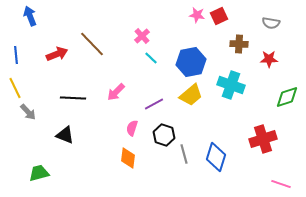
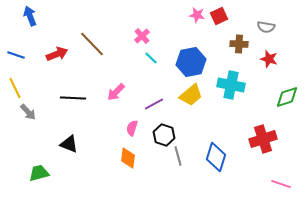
gray semicircle: moved 5 px left, 4 px down
blue line: rotated 66 degrees counterclockwise
red star: rotated 18 degrees clockwise
cyan cross: rotated 8 degrees counterclockwise
black triangle: moved 4 px right, 9 px down
gray line: moved 6 px left, 2 px down
